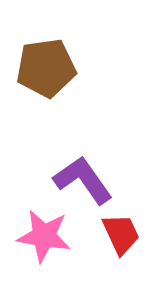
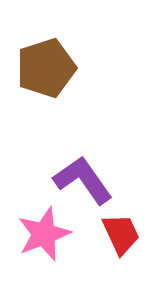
brown pentagon: rotated 10 degrees counterclockwise
pink star: moved 2 px up; rotated 30 degrees counterclockwise
